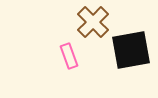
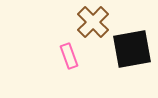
black square: moved 1 px right, 1 px up
